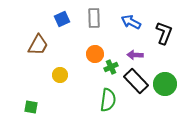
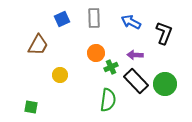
orange circle: moved 1 px right, 1 px up
